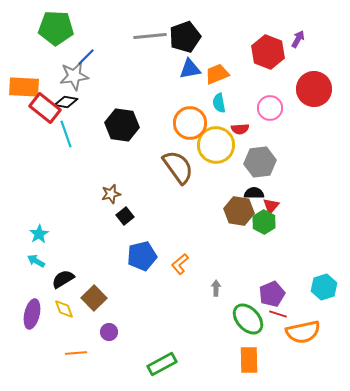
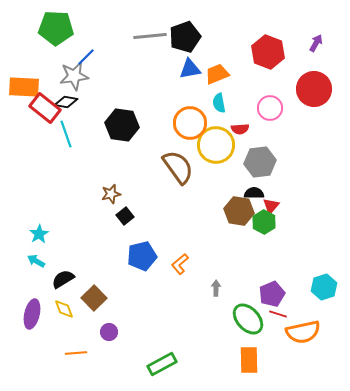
purple arrow at (298, 39): moved 18 px right, 4 px down
